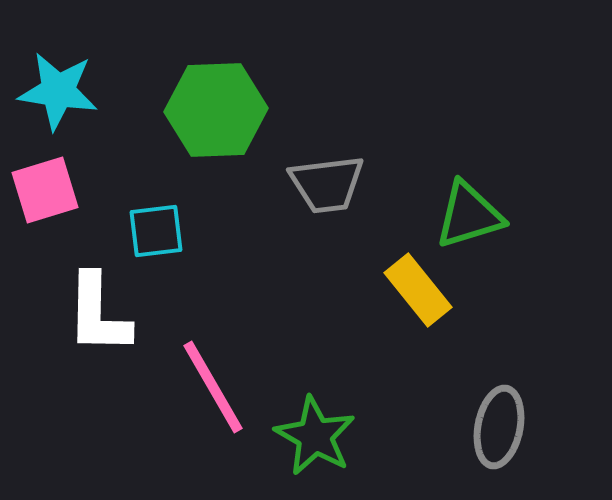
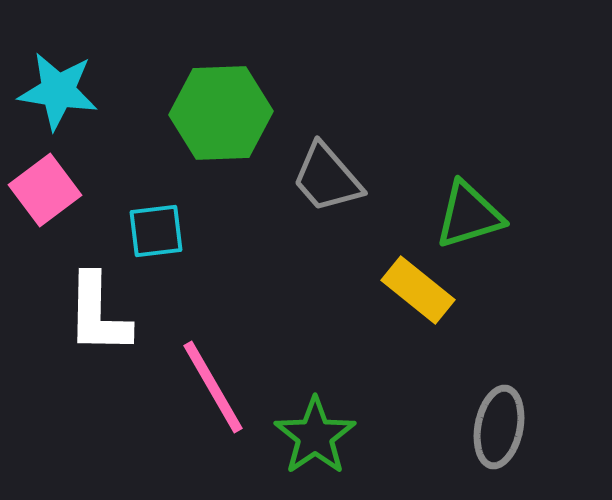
green hexagon: moved 5 px right, 3 px down
gray trapezoid: moved 6 px up; rotated 56 degrees clockwise
pink square: rotated 20 degrees counterclockwise
yellow rectangle: rotated 12 degrees counterclockwise
green star: rotated 8 degrees clockwise
